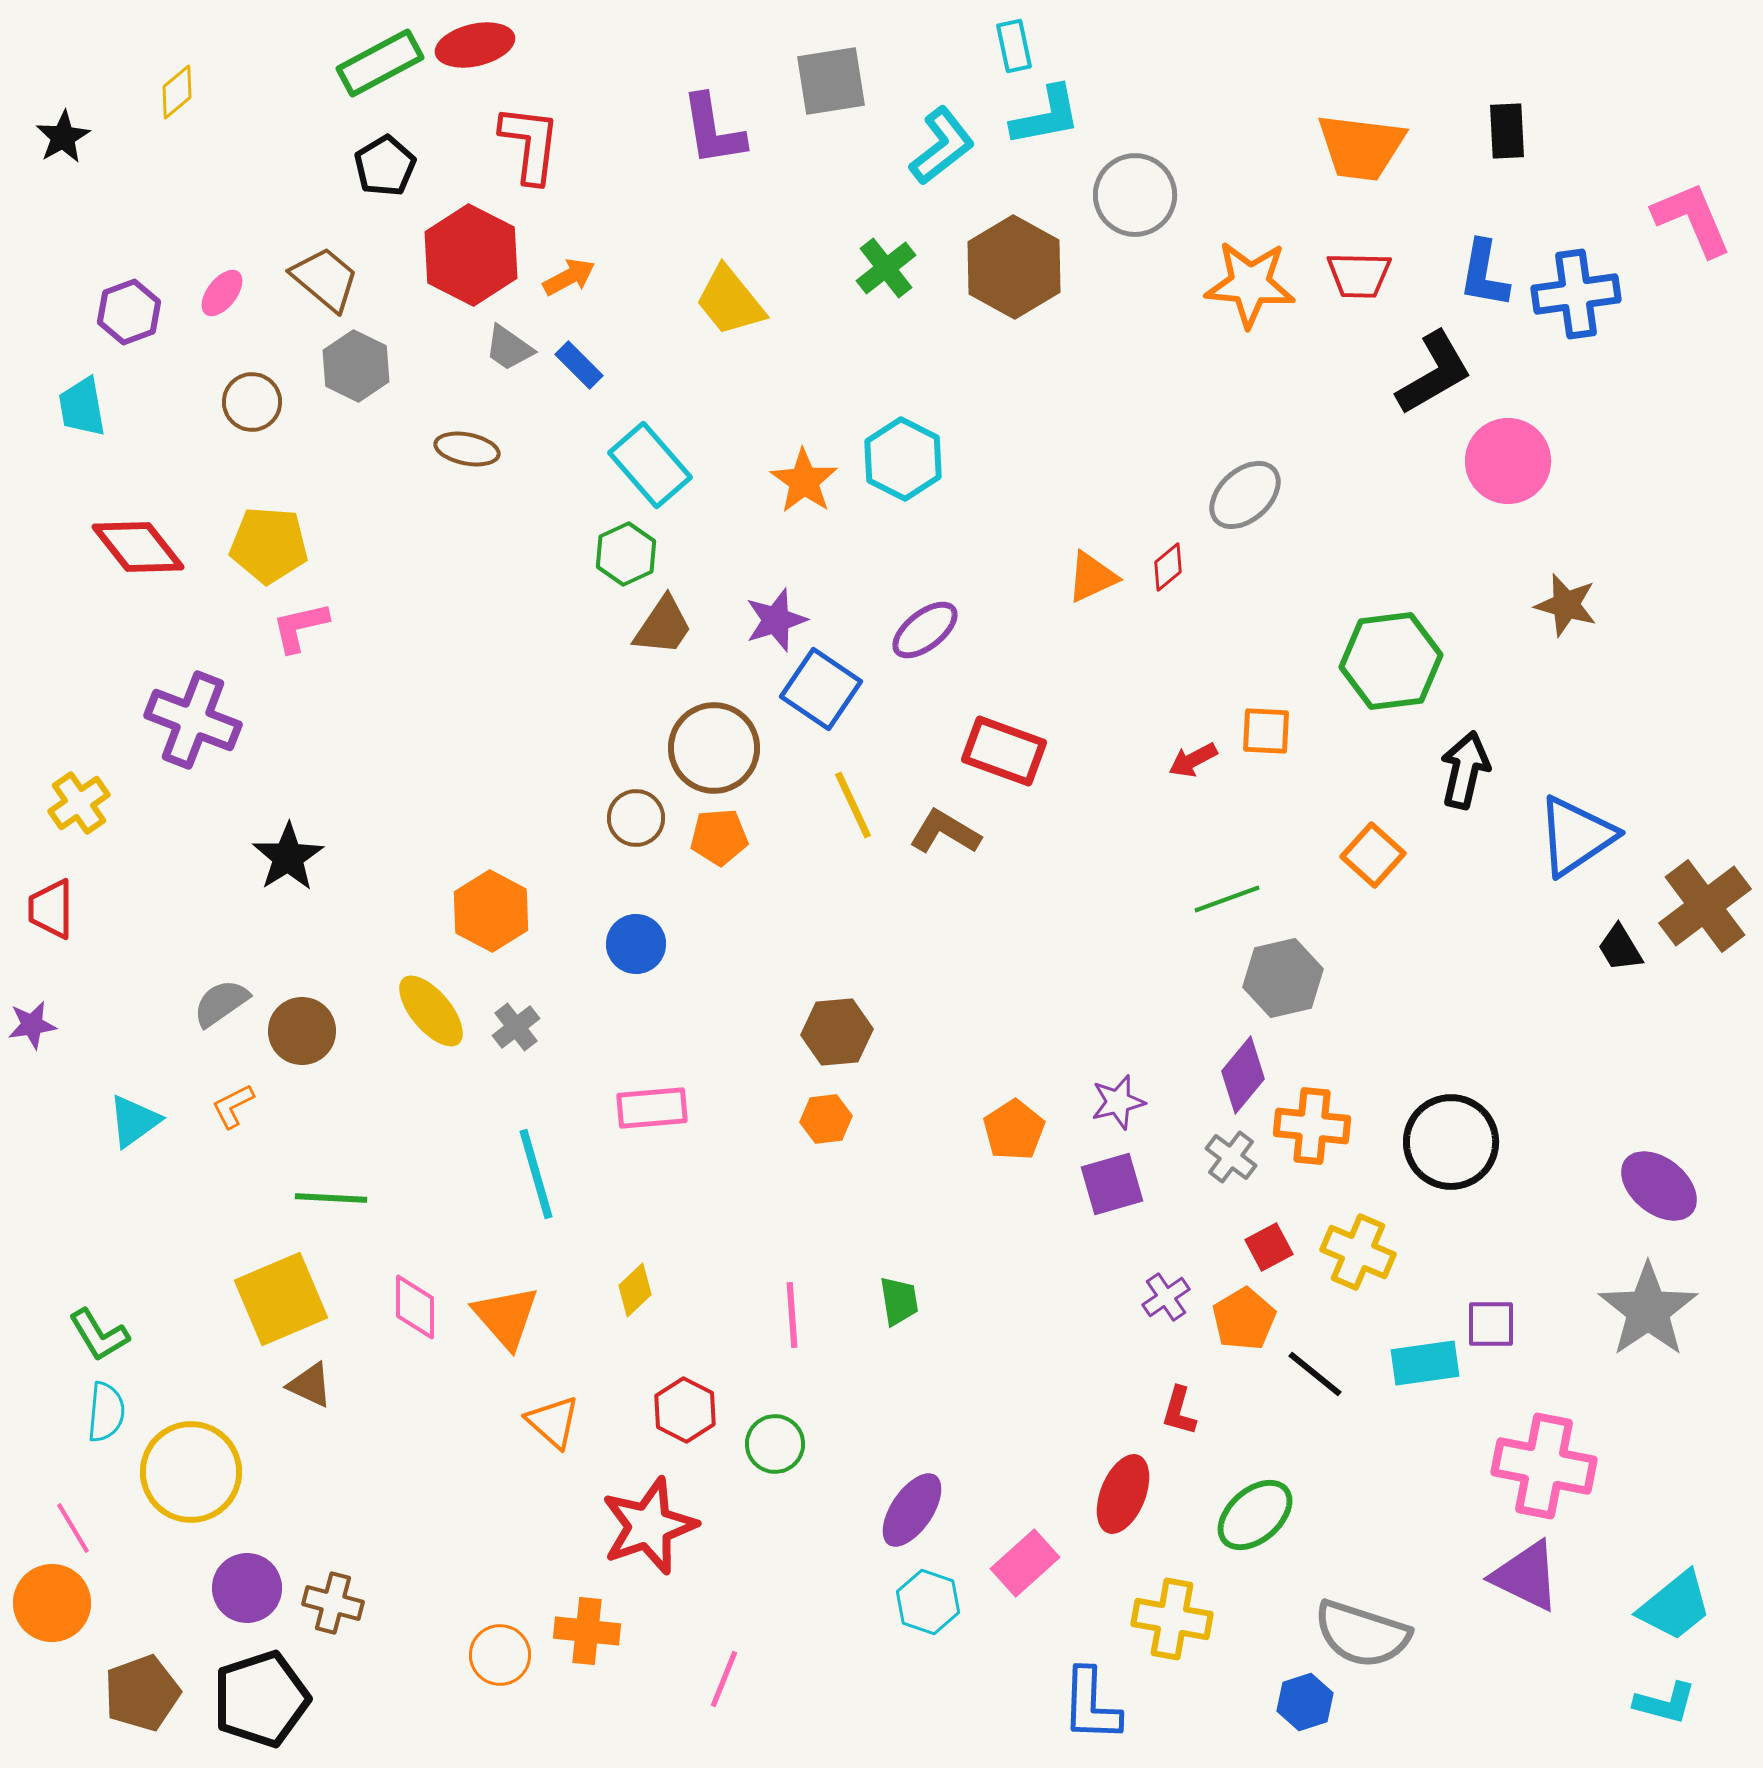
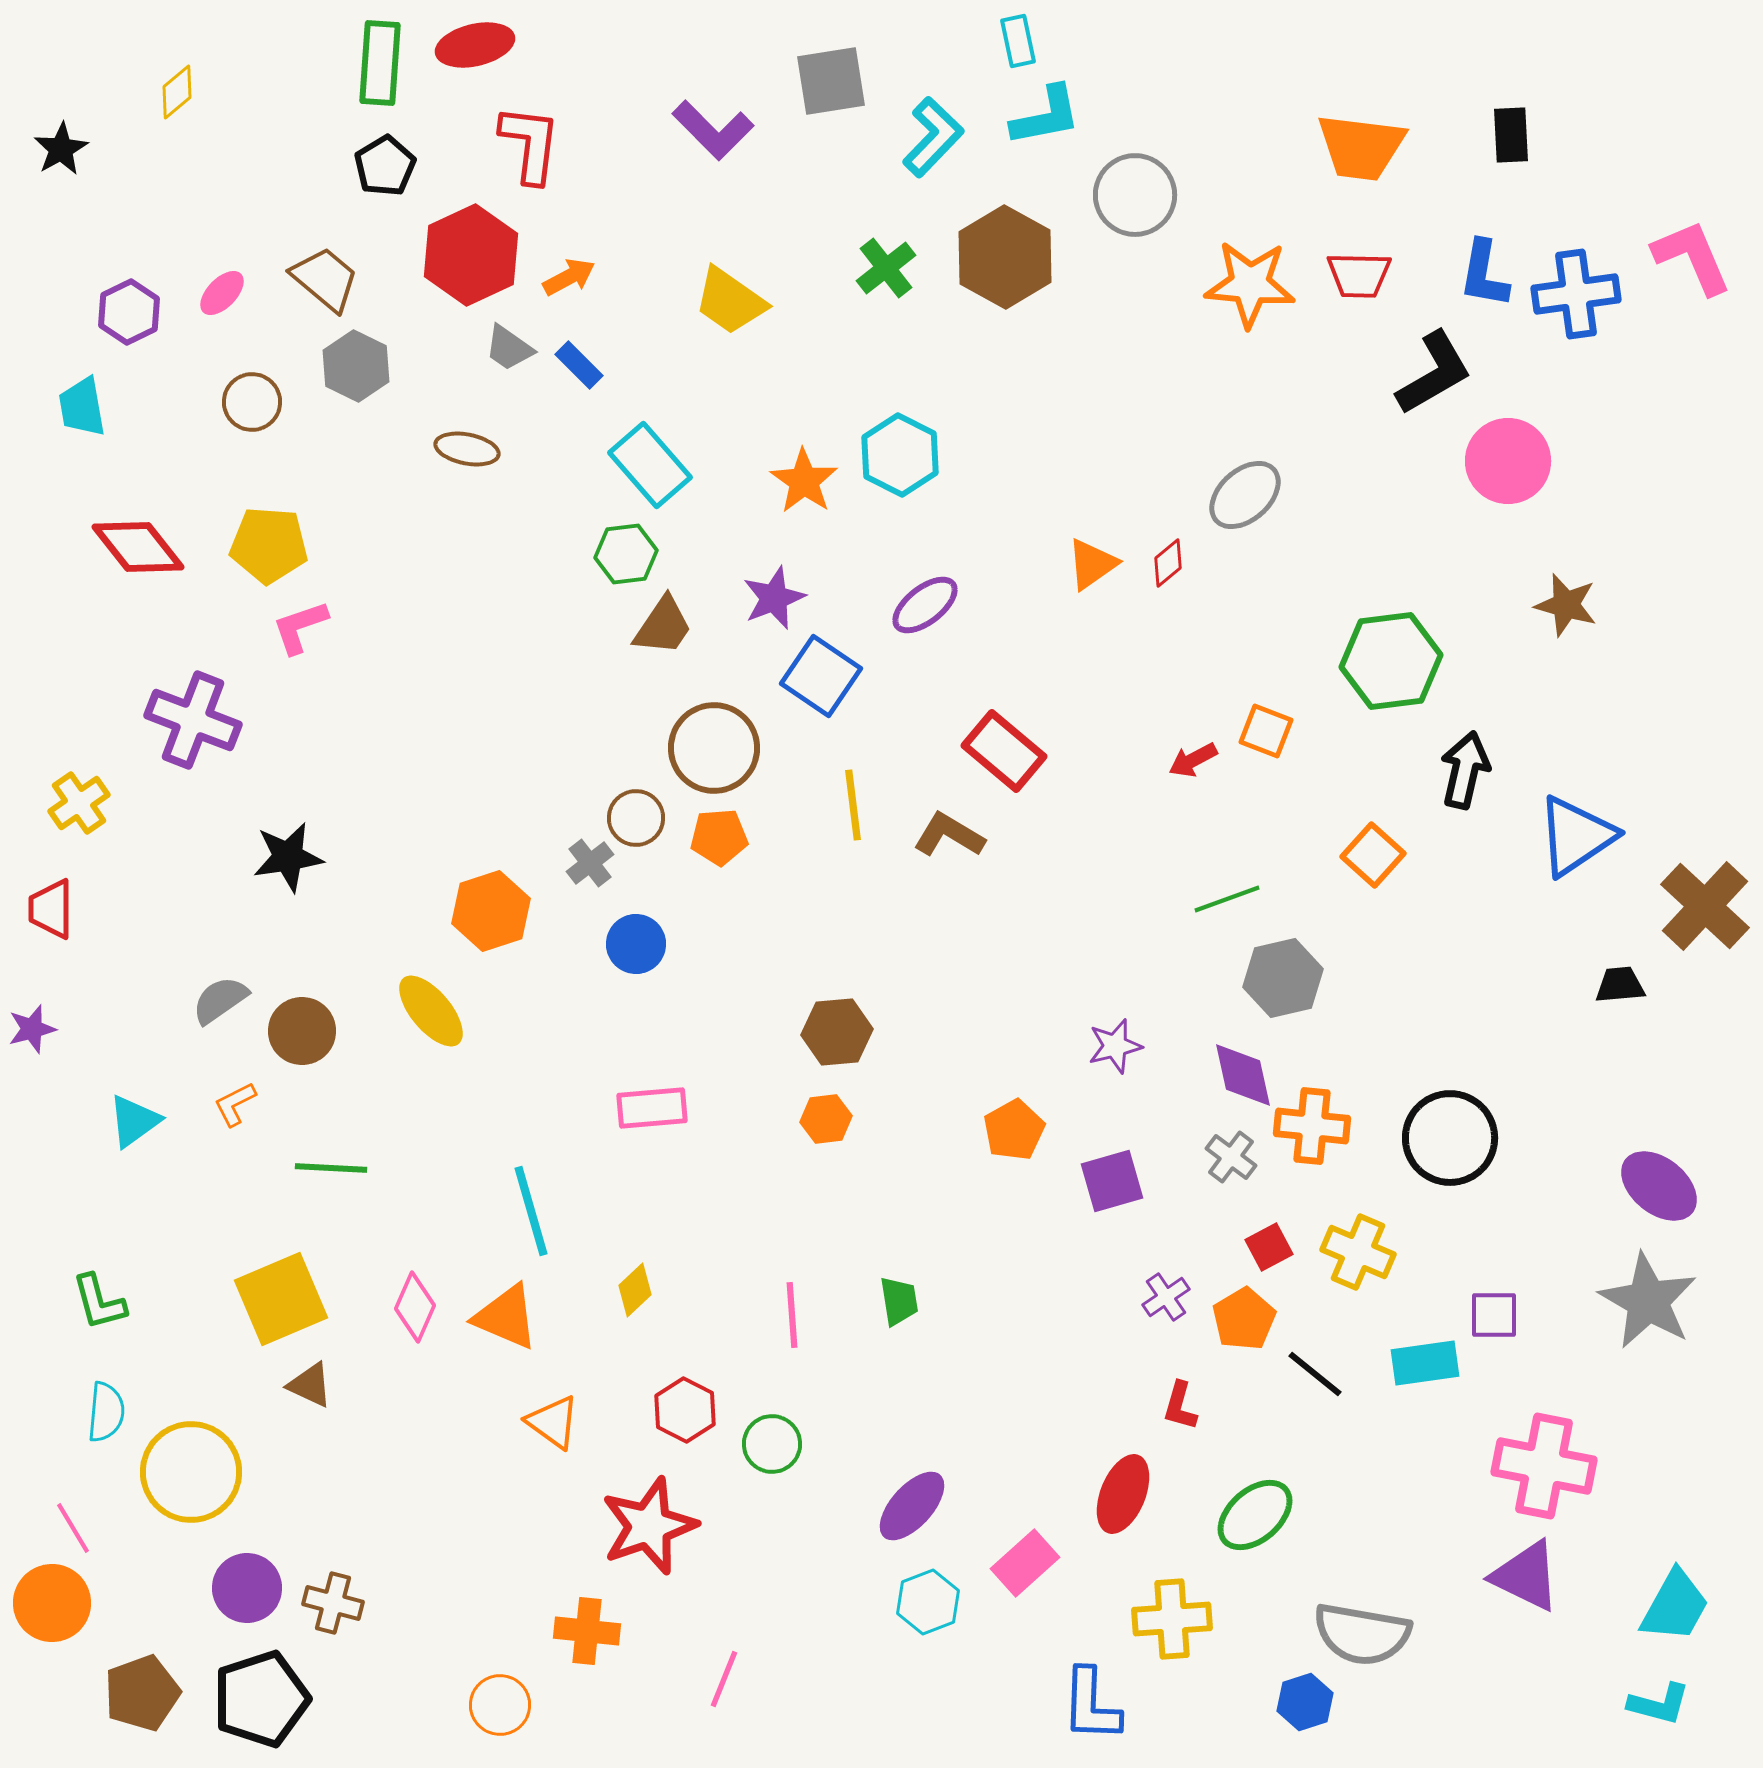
cyan rectangle at (1014, 46): moved 4 px right, 5 px up
green rectangle at (380, 63): rotated 58 degrees counterclockwise
purple L-shape at (713, 130): rotated 36 degrees counterclockwise
black rectangle at (1507, 131): moved 4 px right, 4 px down
black star at (63, 137): moved 2 px left, 12 px down
cyan L-shape at (942, 146): moved 9 px left, 9 px up; rotated 8 degrees counterclockwise
pink L-shape at (1692, 219): moved 38 px down
red hexagon at (471, 255): rotated 8 degrees clockwise
brown hexagon at (1014, 267): moved 9 px left, 10 px up
pink ellipse at (222, 293): rotated 6 degrees clockwise
yellow trapezoid at (730, 301): rotated 16 degrees counterclockwise
purple hexagon at (129, 312): rotated 6 degrees counterclockwise
cyan hexagon at (903, 459): moved 3 px left, 4 px up
green hexagon at (626, 554): rotated 18 degrees clockwise
red diamond at (1168, 567): moved 4 px up
orange triangle at (1092, 577): moved 13 px up; rotated 10 degrees counterclockwise
purple star at (776, 620): moved 2 px left, 22 px up; rotated 4 degrees counterclockwise
pink L-shape at (300, 627): rotated 6 degrees counterclockwise
purple ellipse at (925, 630): moved 25 px up
blue square at (821, 689): moved 13 px up
orange square at (1266, 731): rotated 18 degrees clockwise
red rectangle at (1004, 751): rotated 20 degrees clockwise
yellow line at (853, 805): rotated 18 degrees clockwise
brown L-shape at (945, 832): moved 4 px right, 3 px down
black star at (288, 857): rotated 24 degrees clockwise
brown cross at (1705, 906): rotated 10 degrees counterclockwise
orange hexagon at (491, 911): rotated 14 degrees clockwise
black trapezoid at (1620, 948): moved 37 px down; rotated 116 degrees clockwise
gray semicircle at (221, 1003): moved 1 px left, 3 px up
purple star at (32, 1025): moved 4 px down; rotated 6 degrees counterclockwise
gray cross at (516, 1027): moved 74 px right, 164 px up
purple diamond at (1243, 1075): rotated 52 degrees counterclockwise
purple star at (1118, 1102): moved 3 px left, 56 px up
orange L-shape at (233, 1106): moved 2 px right, 2 px up
orange pentagon at (1014, 1130): rotated 4 degrees clockwise
black circle at (1451, 1142): moved 1 px left, 4 px up
cyan line at (536, 1174): moved 5 px left, 37 px down
purple square at (1112, 1184): moved 3 px up
green line at (331, 1198): moved 30 px up
pink diamond at (415, 1307): rotated 24 degrees clockwise
gray star at (1648, 1310): moved 9 px up; rotated 8 degrees counterclockwise
orange triangle at (506, 1317): rotated 26 degrees counterclockwise
purple square at (1491, 1324): moved 3 px right, 9 px up
green L-shape at (99, 1335): moved 33 px up; rotated 16 degrees clockwise
red L-shape at (1179, 1411): moved 1 px right, 5 px up
orange triangle at (553, 1422): rotated 6 degrees counterclockwise
green circle at (775, 1444): moved 3 px left
purple ellipse at (912, 1510): moved 4 px up; rotated 8 degrees clockwise
cyan hexagon at (928, 1602): rotated 20 degrees clockwise
cyan trapezoid at (1675, 1606): rotated 22 degrees counterclockwise
yellow cross at (1172, 1619): rotated 14 degrees counterclockwise
gray semicircle at (1362, 1634): rotated 8 degrees counterclockwise
orange circle at (500, 1655): moved 50 px down
cyan L-shape at (1665, 1703): moved 6 px left, 1 px down
